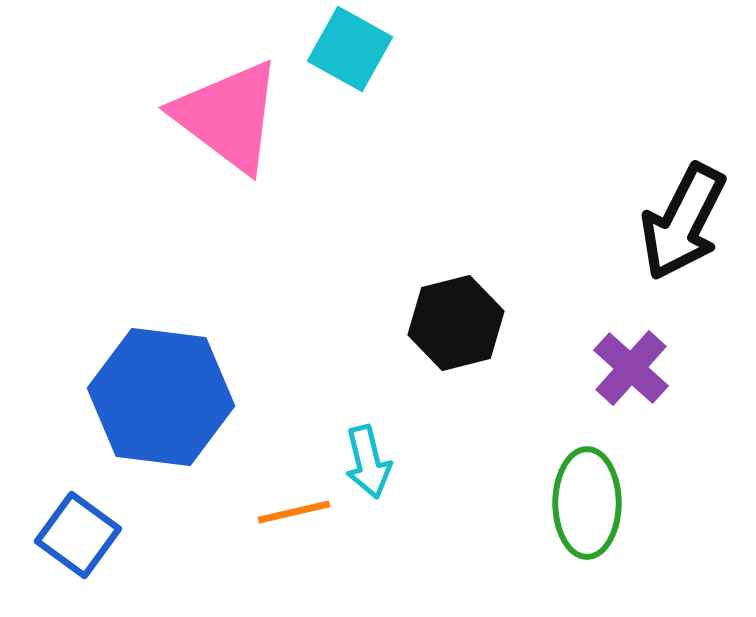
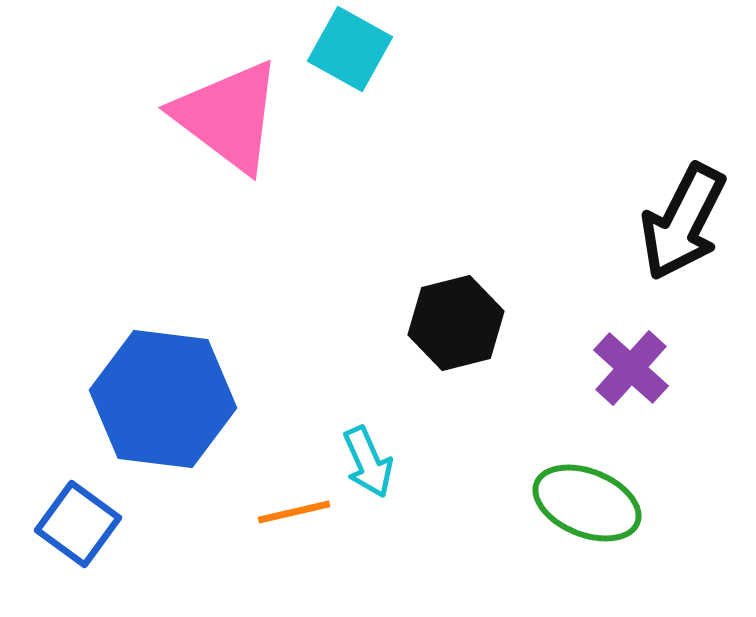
blue hexagon: moved 2 px right, 2 px down
cyan arrow: rotated 10 degrees counterclockwise
green ellipse: rotated 68 degrees counterclockwise
blue square: moved 11 px up
